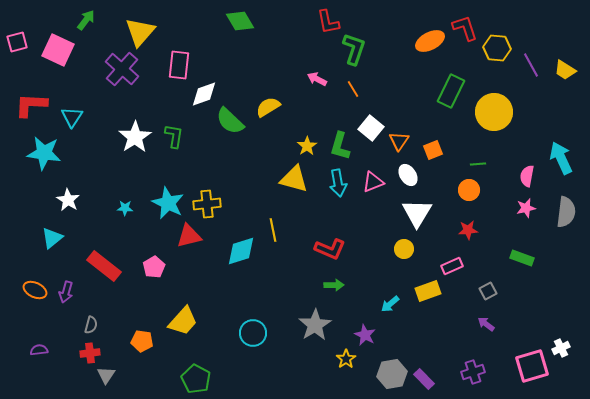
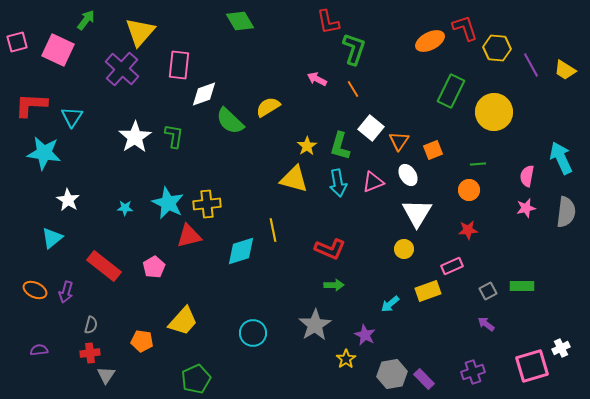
green rectangle at (522, 258): moved 28 px down; rotated 20 degrees counterclockwise
green pentagon at (196, 379): rotated 20 degrees clockwise
